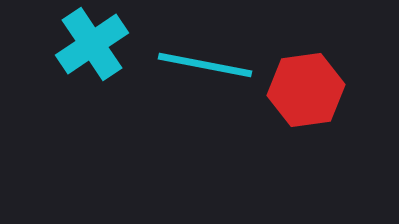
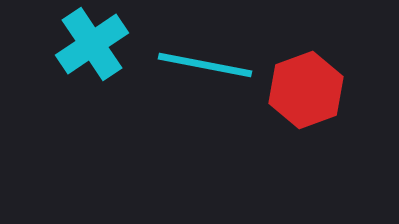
red hexagon: rotated 12 degrees counterclockwise
